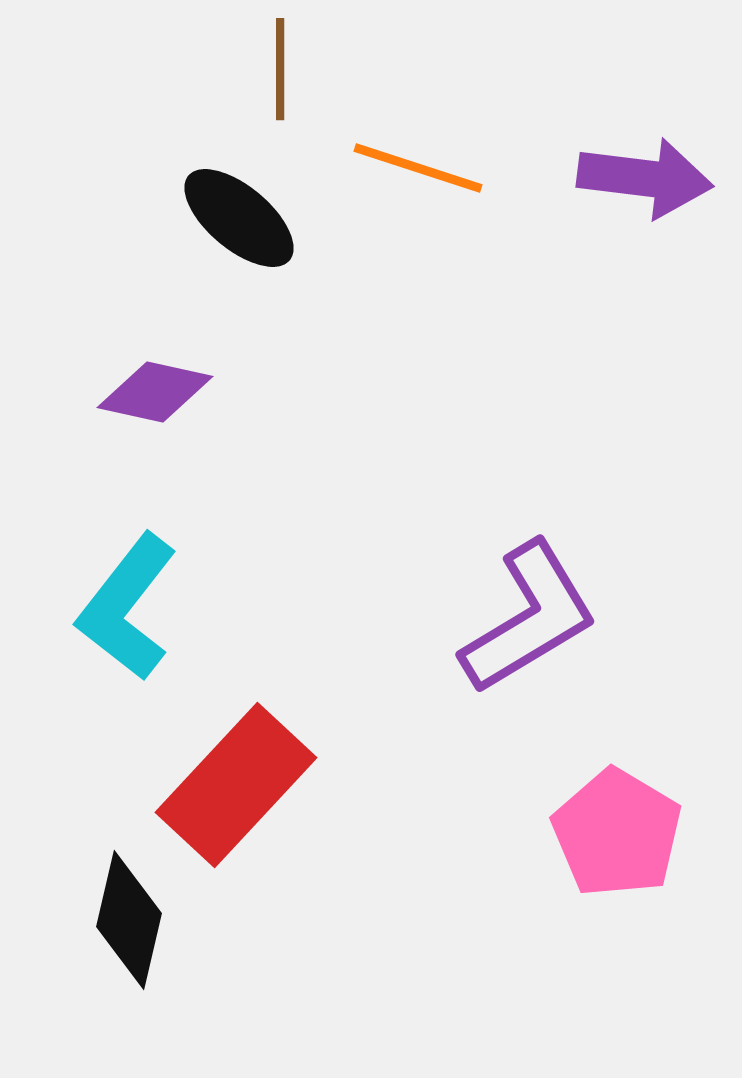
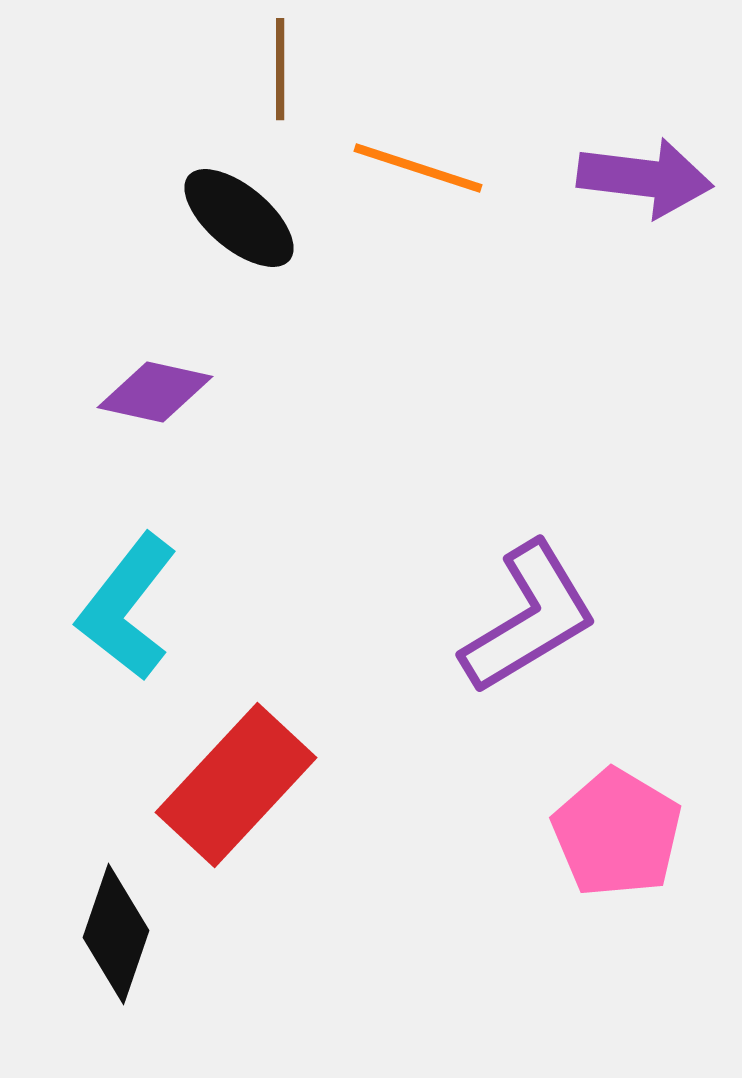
black diamond: moved 13 px left, 14 px down; rotated 6 degrees clockwise
